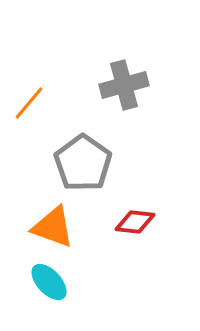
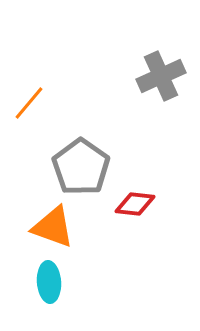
gray cross: moved 37 px right, 9 px up; rotated 9 degrees counterclockwise
gray pentagon: moved 2 px left, 4 px down
red diamond: moved 18 px up
cyan ellipse: rotated 39 degrees clockwise
